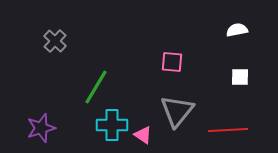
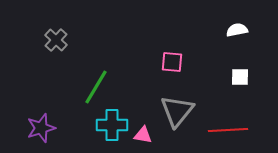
gray cross: moved 1 px right, 1 px up
pink triangle: rotated 24 degrees counterclockwise
